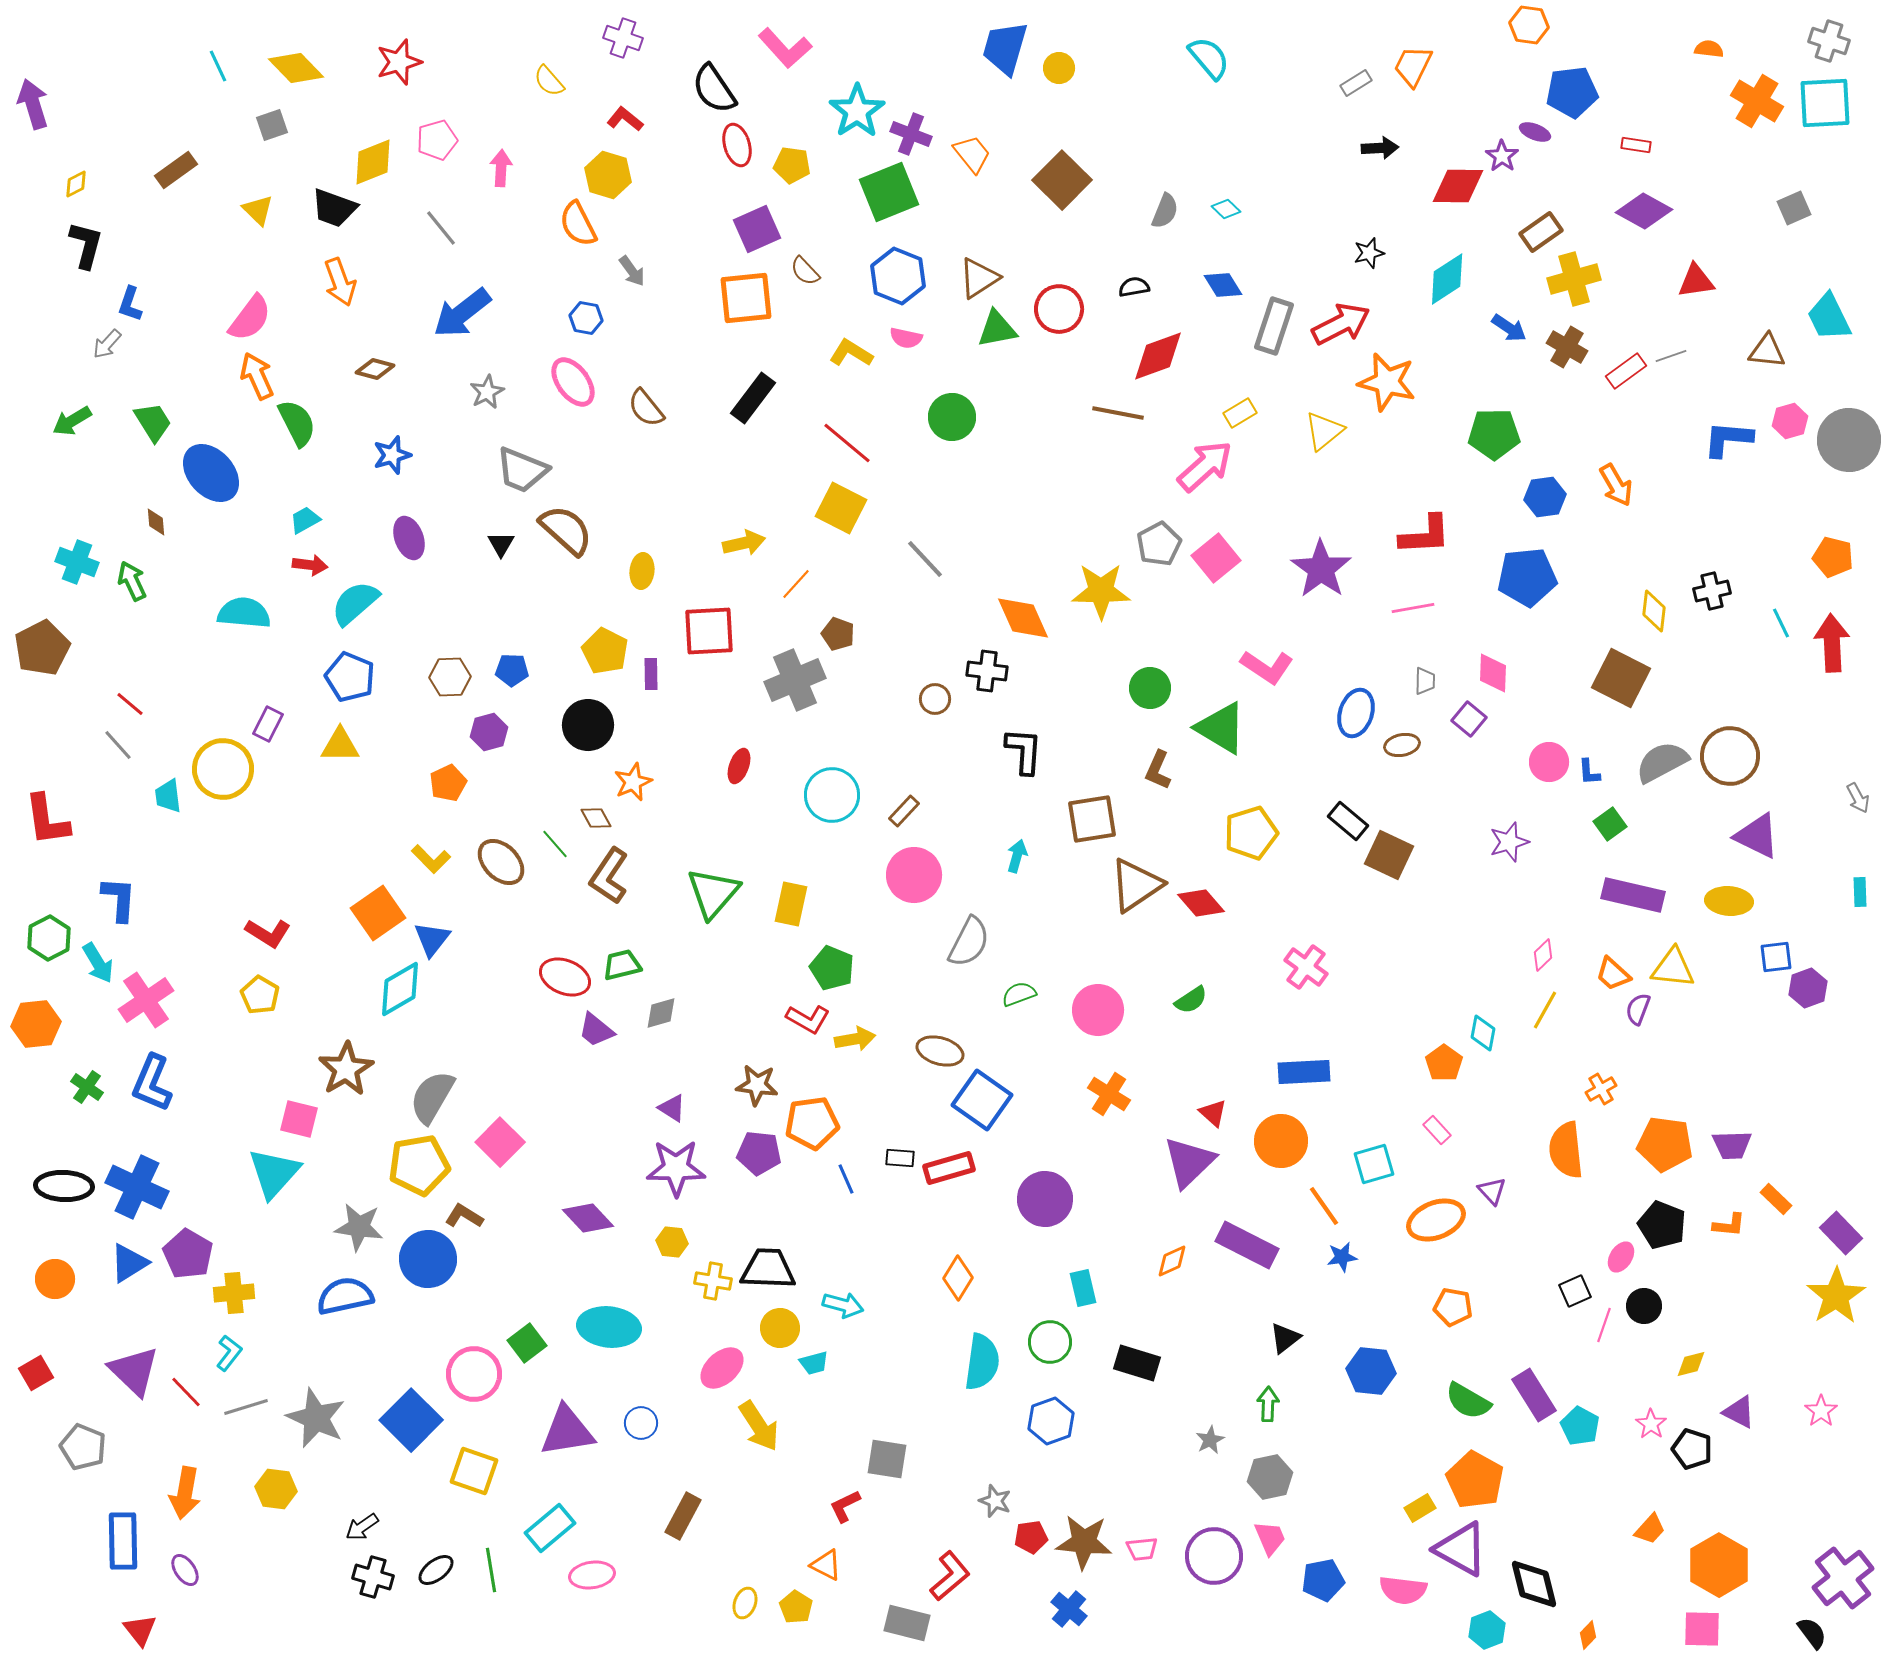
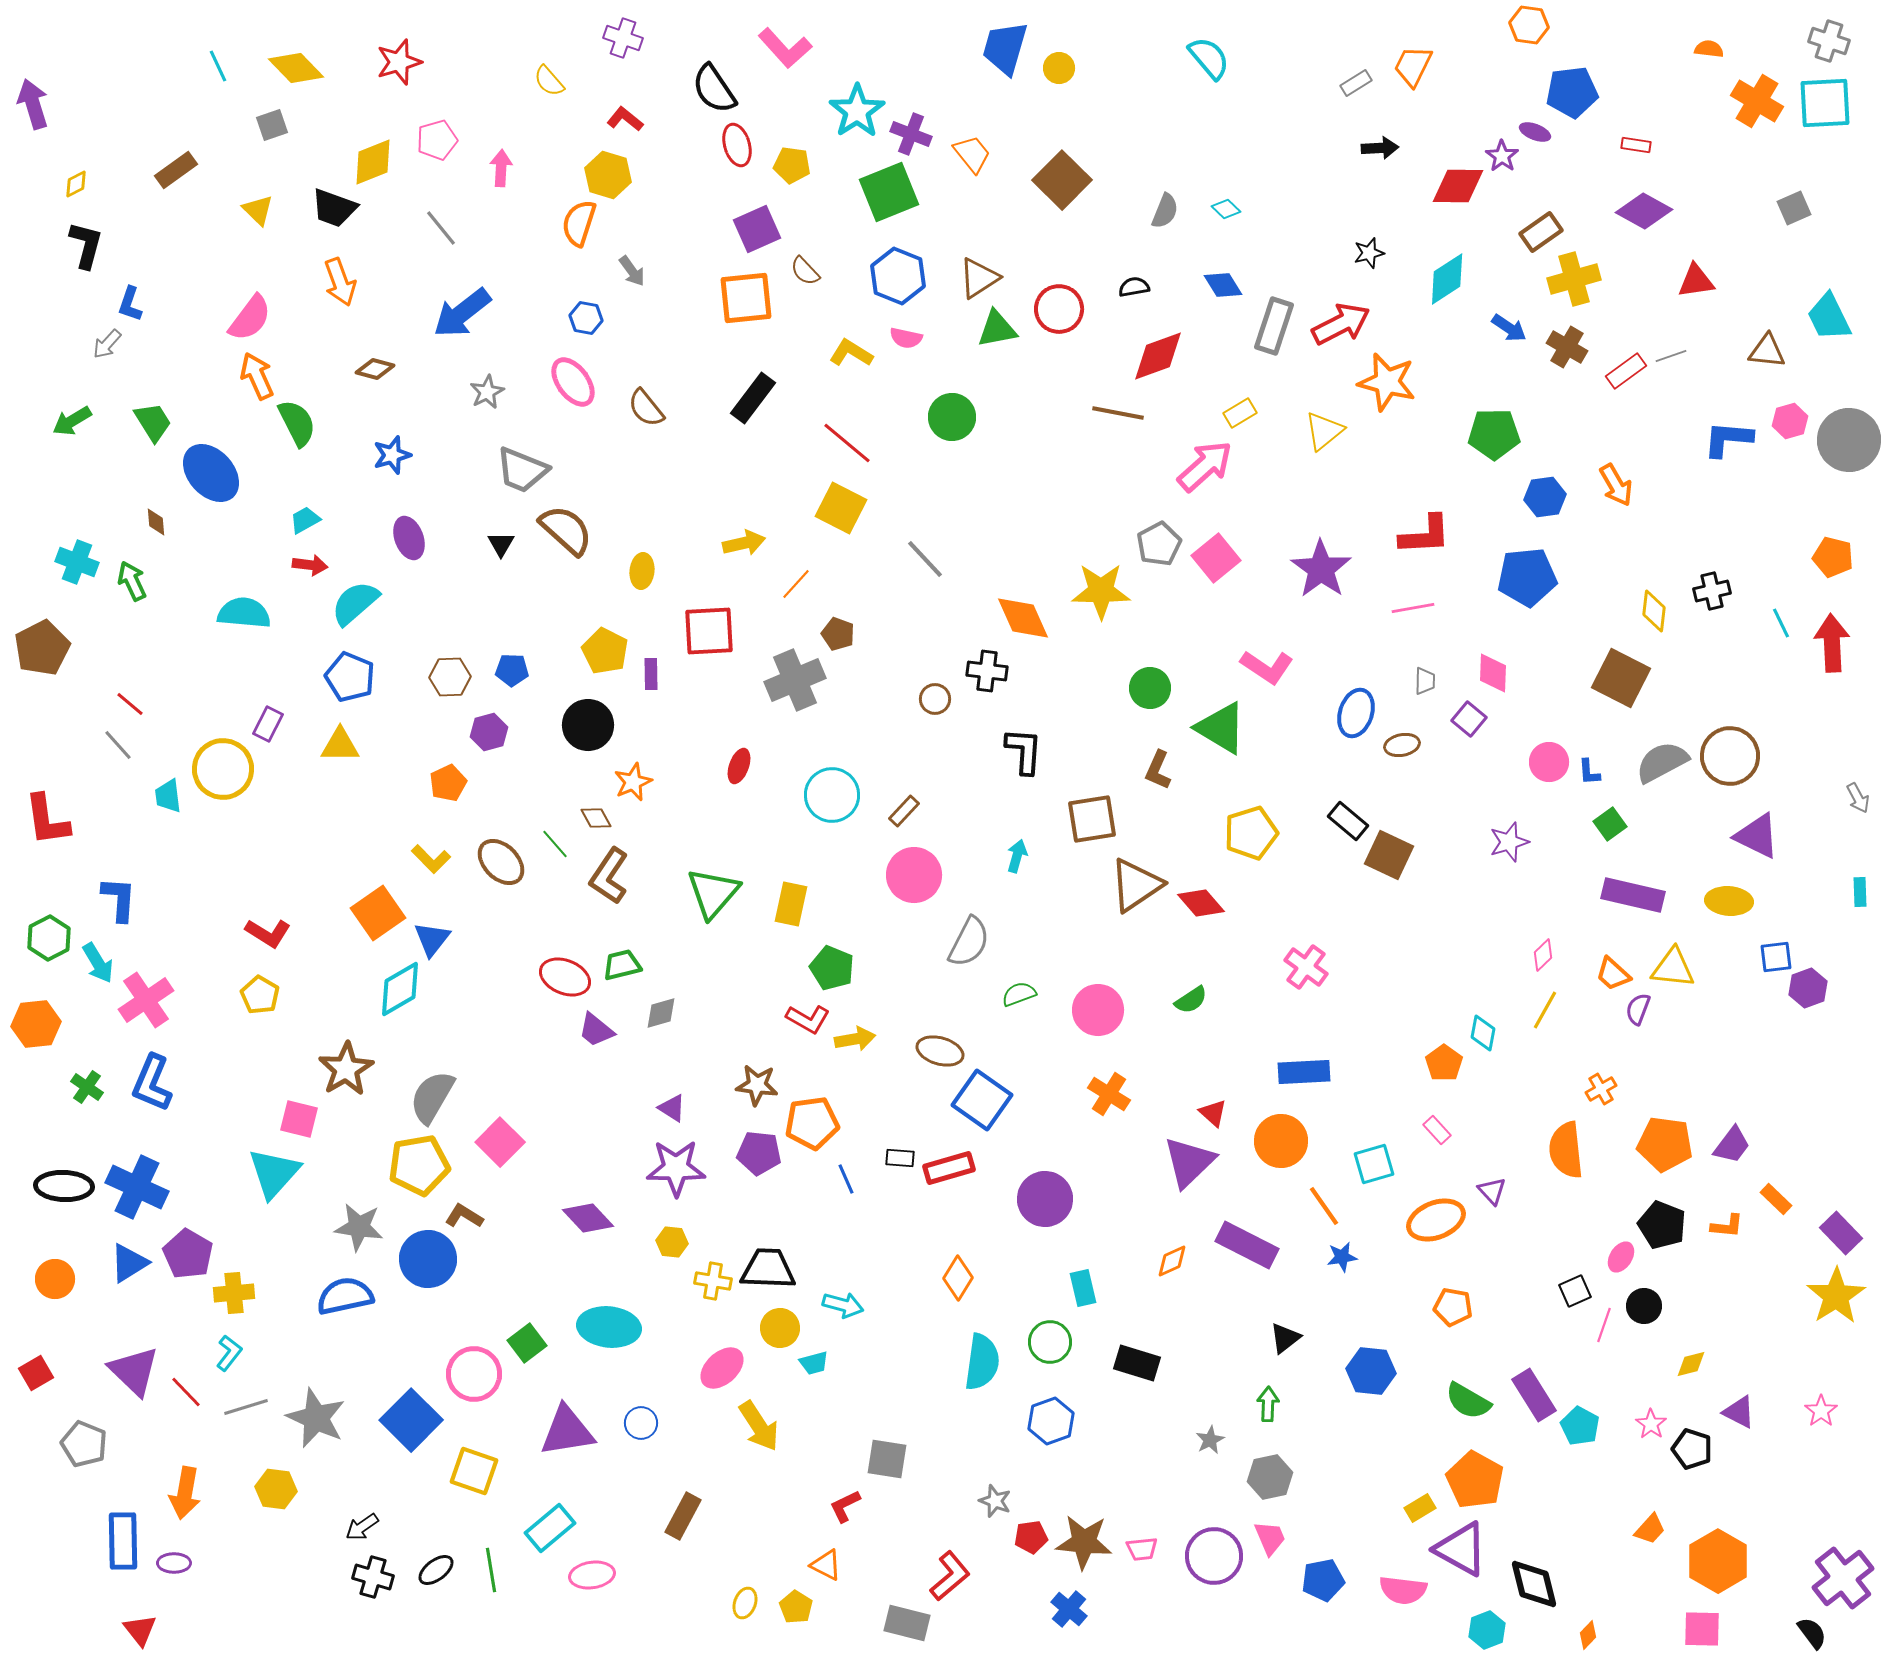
orange semicircle at (578, 224): moved 1 px right, 1 px up; rotated 45 degrees clockwise
purple trapezoid at (1732, 1145): rotated 51 degrees counterclockwise
orange L-shape at (1729, 1225): moved 2 px left, 1 px down
gray pentagon at (83, 1447): moved 1 px right, 3 px up
orange hexagon at (1719, 1565): moved 1 px left, 4 px up
purple ellipse at (185, 1570): moved 11 px left, 7 px up; rotated 56 degrees counterclockwise
